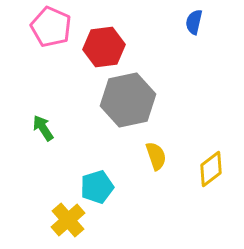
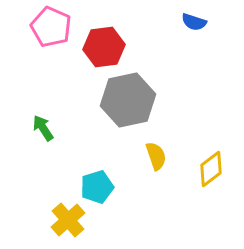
blue semicircle: rotated 85 degrees counterclockwise
